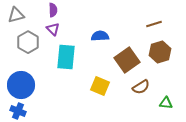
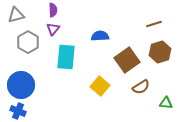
purple triangle: rotated 24 degrees clockwise
yellow square: rotated 18 degrees clockwise
